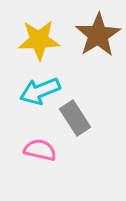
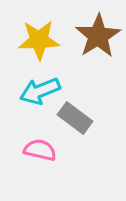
brown star: moved 1 px down
gray rectangle: rotated 20 degrees counterclockwise
